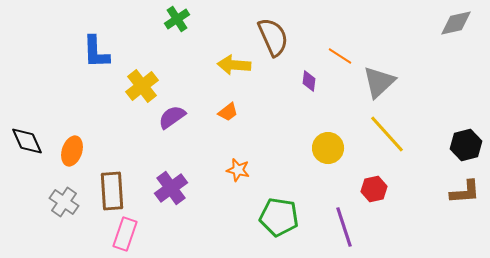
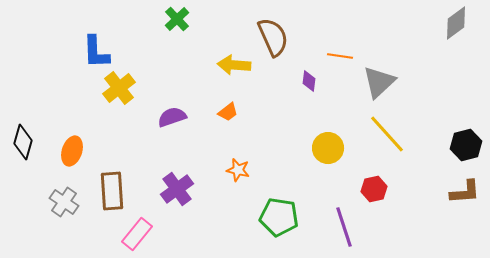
green cross: rotated 10 degrees counterclockwise
gray diamond: rotated 24 degrees counterclockwise
orange line: rotated 25 degrees counterclockwise
yellow cross: moved 23 px left, 2 px down
purple semicircle: rotated 16 degrees clockwise
black diamond: moved 4 px left, 1 px down; rotated 40 degrees clockwise
purple cross: moved 6 px right, 1 px down
pink rectangle: moved 12 px right; rotated 20 degrees clockwise
